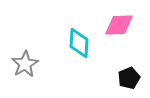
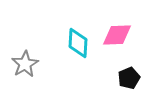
pink diamond: moved 2 px left, 10 px down
cyan diamond: moved 1 px left
